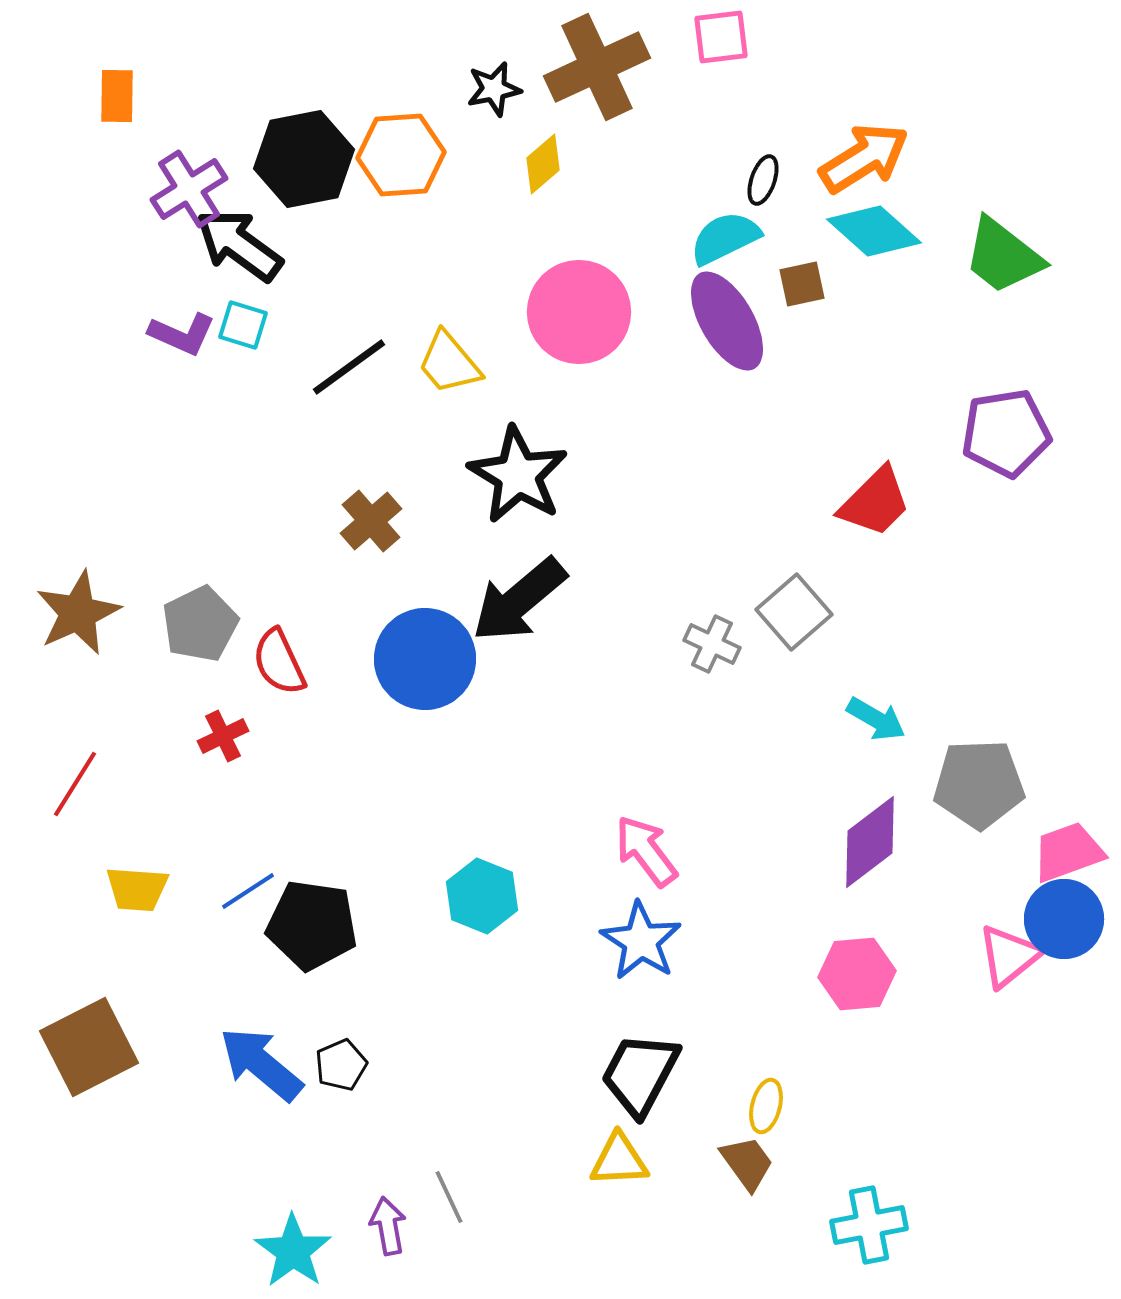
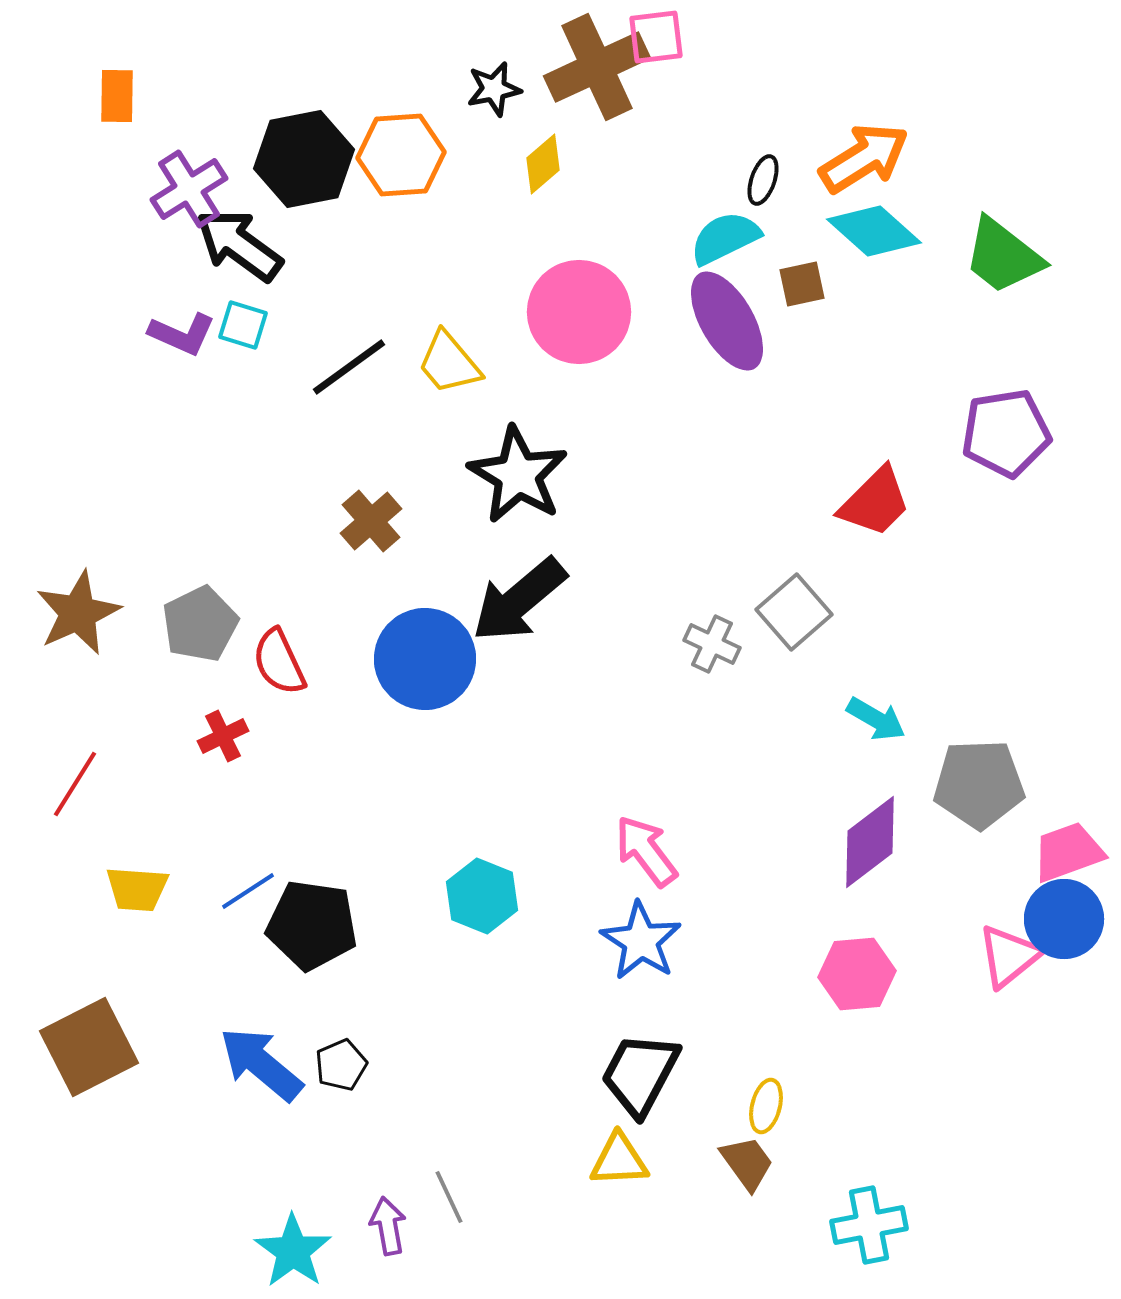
pink square at (721, 37): moved 65 px left
